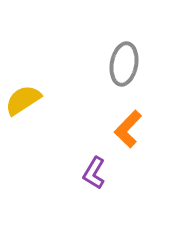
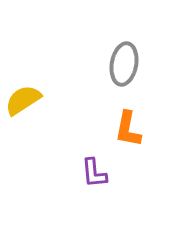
orange L-shape: rotated 33 degrees counterclockwise
purple L-shape: rotated 36 degrees counterclockwise
